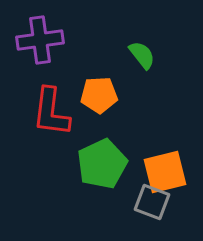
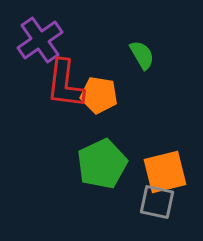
purple cross: rotated 27 degrees counterclockwise
green semicircle: rotated 8 degrees clockwise
orange pentagon: rotated 12 degrees clockwise
red L-shape: moved 14 px right, 28 px up
gray square: moved 5 px right; rotated 9 degrees counterclockwise
